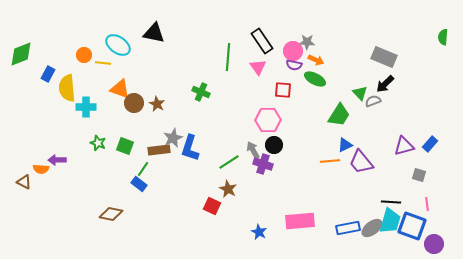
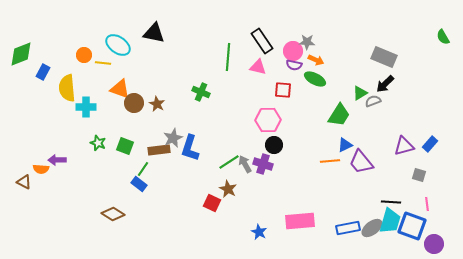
green semicircle at (443, 37): rotated 35 degrees counterclockwise
pink triangle at (258, 67): rotated 42 degrees counterclockwise
blue rectangle at (48, 74): moved 5 px left, 2 px up
green triangle at (360, 93): rotated 42 degrees clockwise
gray arrow at (253, 150): moved 8 px left, 14 px down
red square at (212, 206): moved 3 px up
brown diamond at (111, 214): moved 2 px right; rotated 20 degrees clockwise
